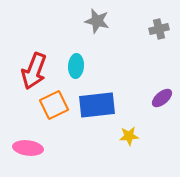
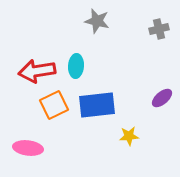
red arrow: moved 3 px right; rotated 60 degrees clockwise
